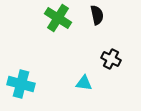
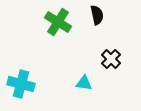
green cross: moved 4 px down
black cross: rotated 18 degrees clockwise
